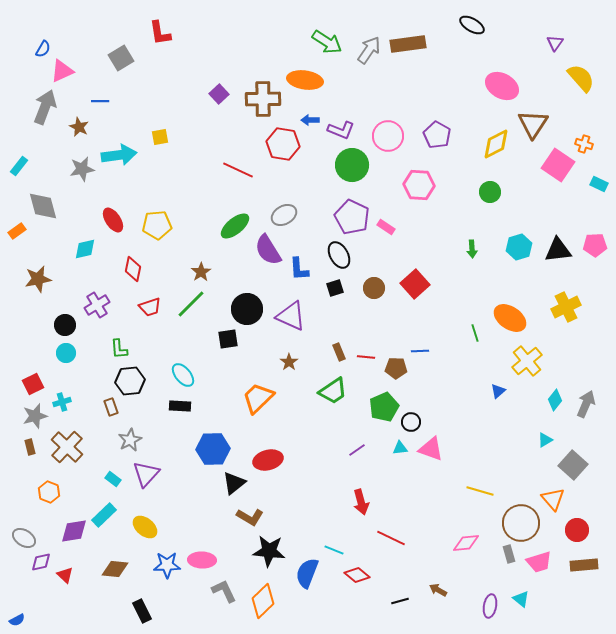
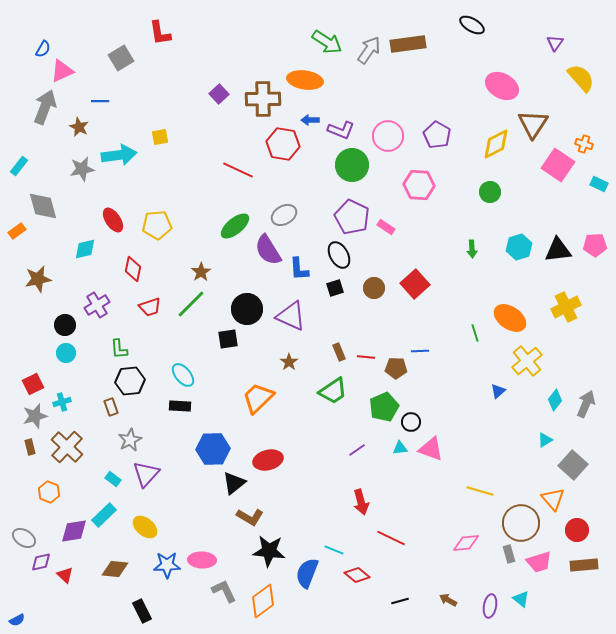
brown arrow at (438, 590): moved 10 px right, 10 px down
orange diamond at (263, 601): rotated 8 degrees clockwise
